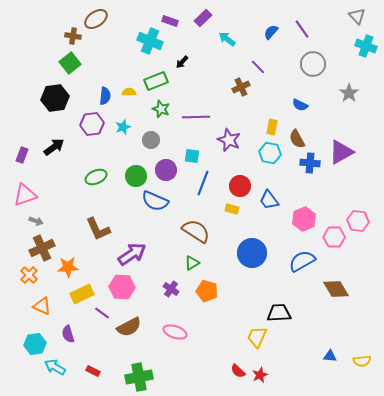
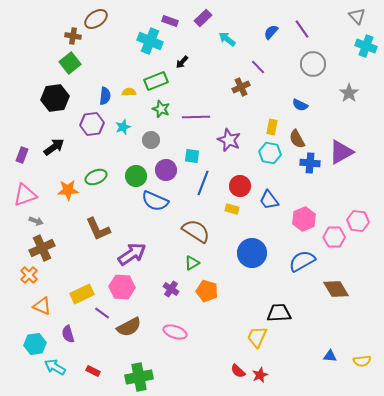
orange star at (68, 267): moved 77 px up
